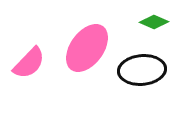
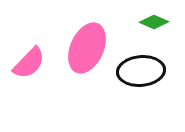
pink ellipse: rotated 12 degrees counterclockwise
black ellipse: moved 1 px left, 1 px down
